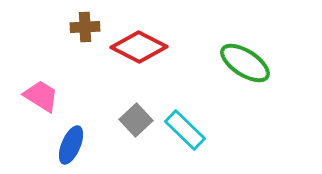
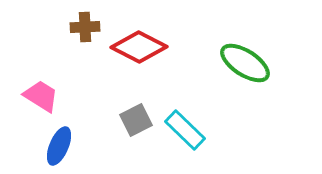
gray square: rotated 16 degrees clockwise
blue ellipse: moved 12 px left, 1 px down
